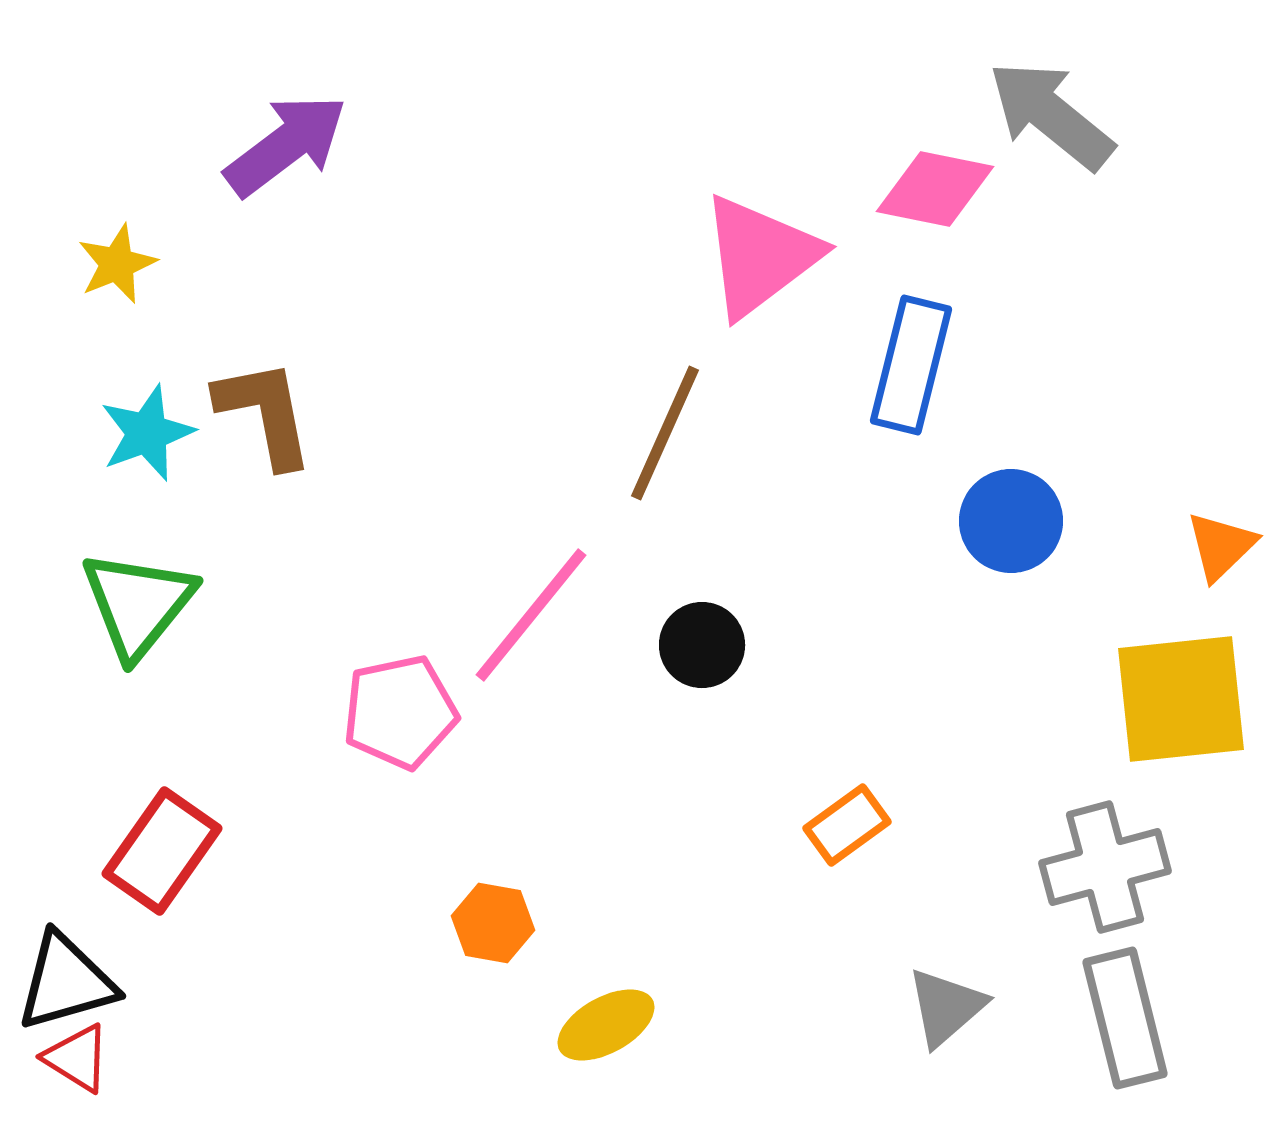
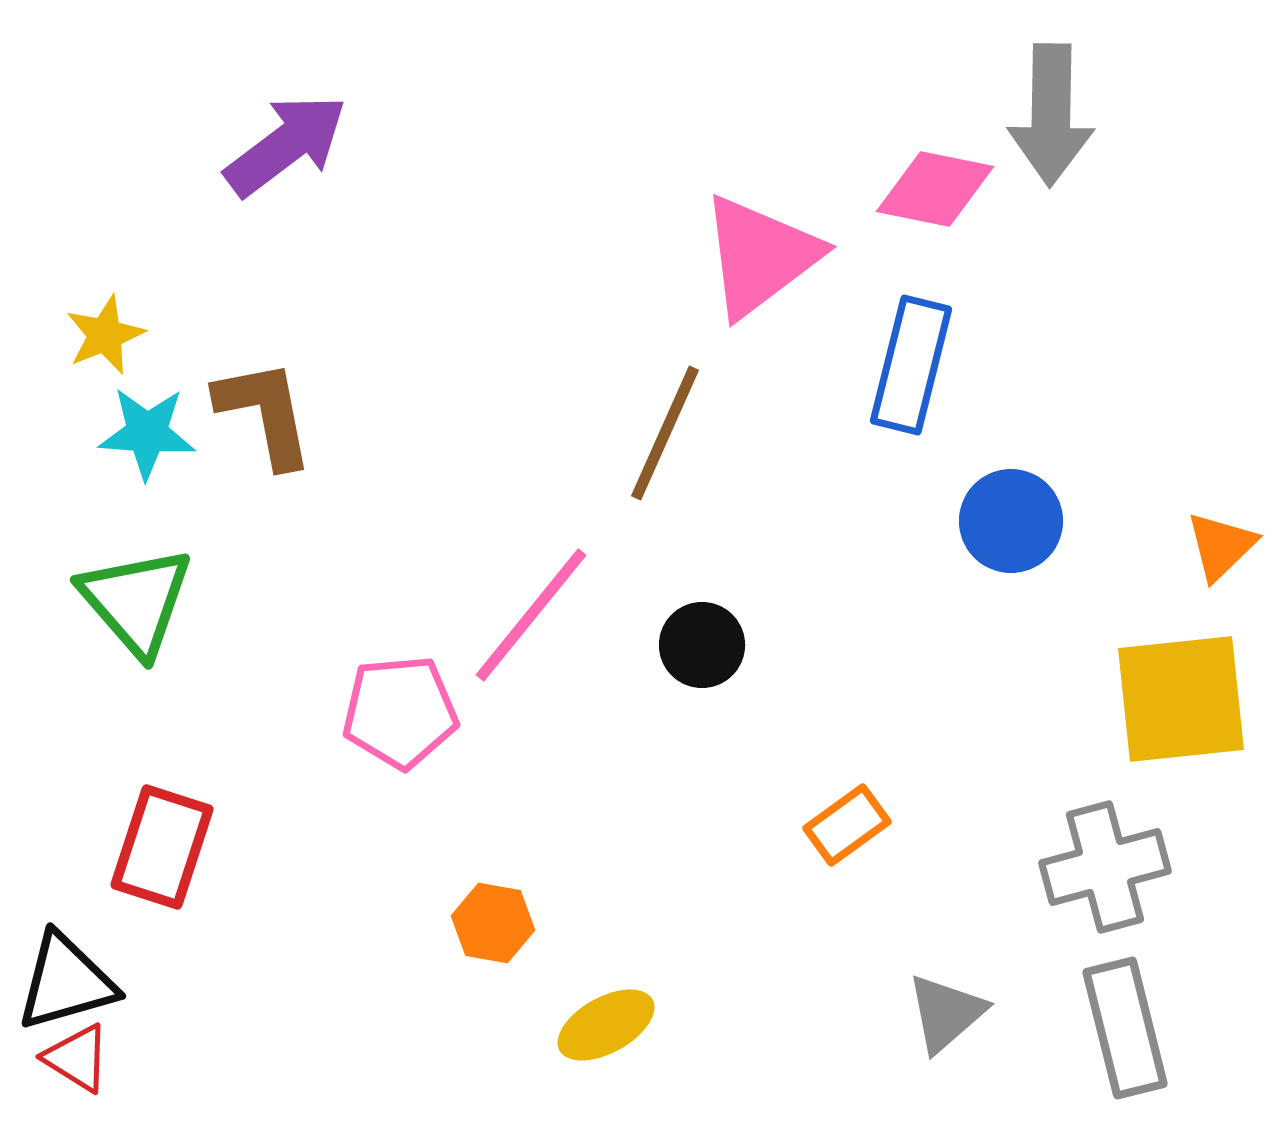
gray arrow: rotated 128 degrees counterclockwise
yellow star: moved 12 px left, 71 px down
cyan star: rotated 24 degrees clockwise
green triangle: moved 2 px left, 3 px up; rotated 20 degrees counterclockwise
pink pentagon: rotated 7 degrees clockwise
red rectangle: moved 4 px up; rotated 17 degrees counterclockwise
gray triangle: moved 6 px down
gray rectangle: moved 10 px down
